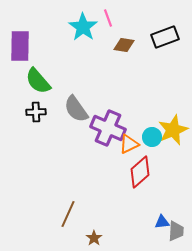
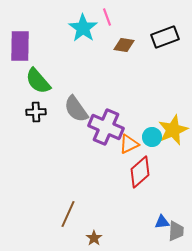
pink line: moved 1 px left, 1 px up
cyan star: moved 1 px down
purple cross: moved 2 px left, 1 px up
